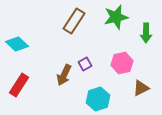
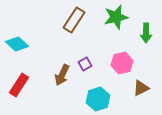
brown rectangle: moved 1 px up
brown arrow: moved 2 px left
